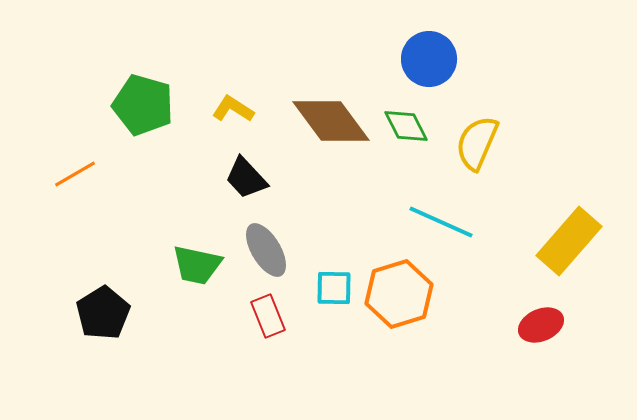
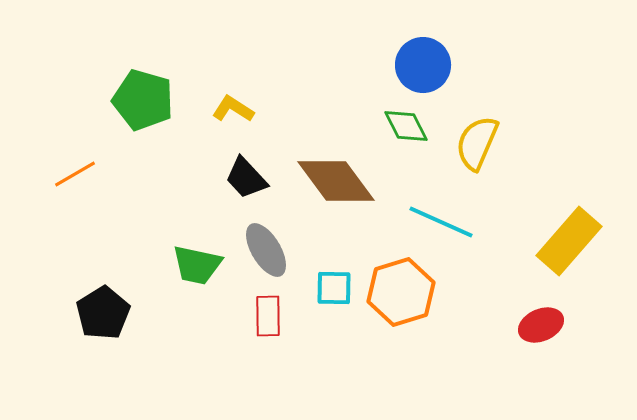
blue circle: moved 6 px left, 6 px down
green pentagon: moved 5 px up
brown diamond: moved 5 px right, 60 px down
orange hexagon: moved 2 px right, 2 px up
red rectangle: rotated 21 degrees clockwise
